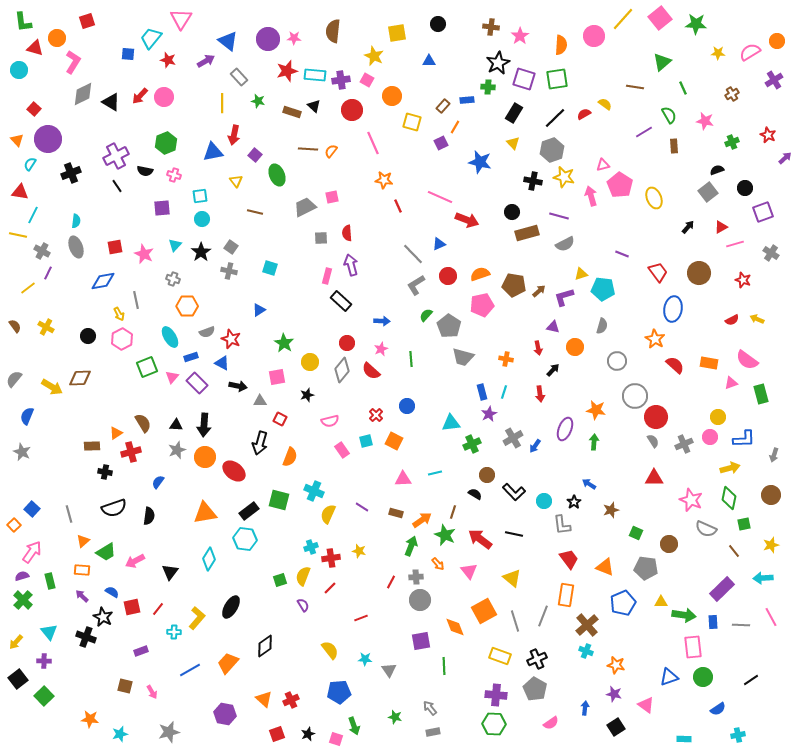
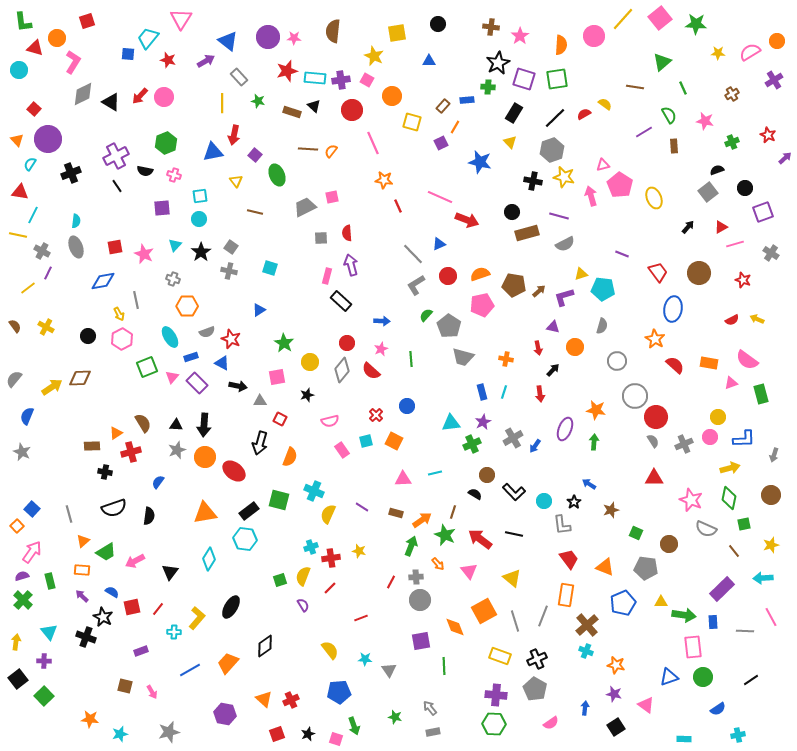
cyan trapezoid at (151, 38): moved 3 px left
purple circle at (268, 39): moved 2 px up
cyan rectangle at (315, 75): moved 3 px down
yellow triangle at (513, 143): moved 3 px left, 1 px up
cyan circle at (202, 219): moved 3 px left
yellow arrow at (52, 387): rotated 65 degrees counterclockwise
purple star at (489, 414): moved 6 px left, 8 px down
orange square at (14, 525): moved 3 px right, 1 px down
gray line at (741, 625): moved 4 px right, 6 px down
yellow arrow at (16, 642): rotated 147 degrees clockwise
